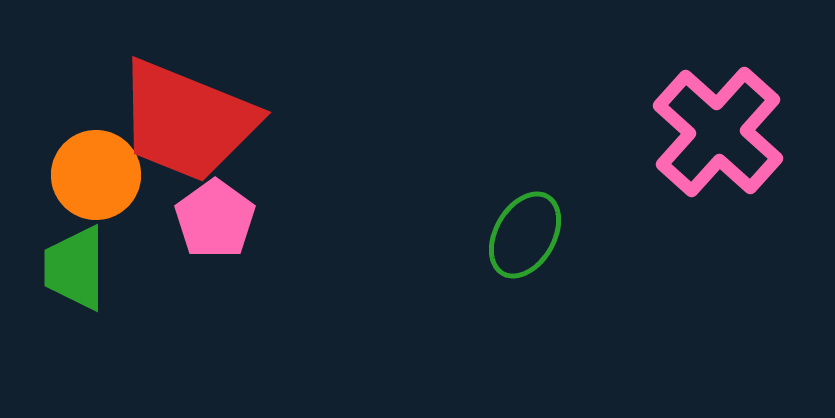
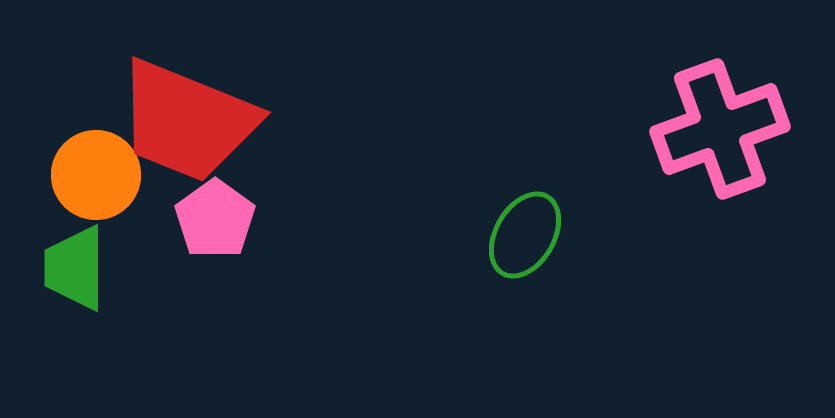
pink cross: moved 2 px right, 3 px up; rotated 28 degrees clockwise
